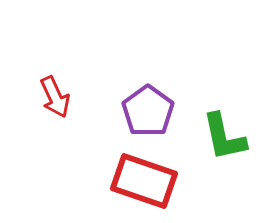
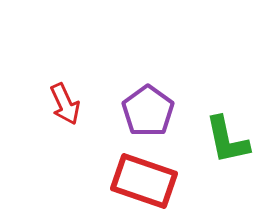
red arrow: moved 10 px right, 7 px down
green L-shape: moved 3 px right, 3 px down
